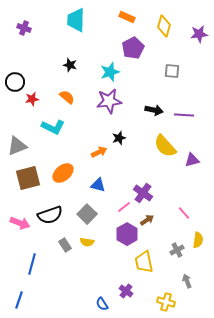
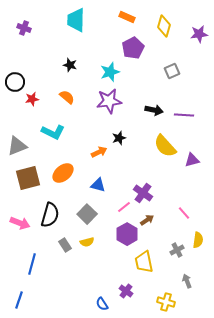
gray square at (172, 71): rotated 28 degrees counterclockwise
cyan L-shape at (53, 127): moved 5 px down
black semicircle at (50, 215): rotated 55 degrees counterclockwise
yellow semicircle at (87, 242): rotated 24 degrees counterclockwise
